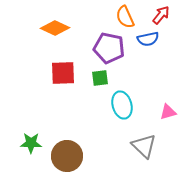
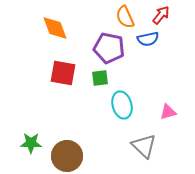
orange diamond: rotated 44 degrees clockwise
red square: rotated 12 degrees clockwise
